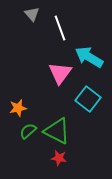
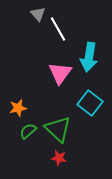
gray triangle: moved 6 px right
white line: moved 2 px left, 1 px down; rotated 10 degrees counterclockwise
cyan arrow: rotated 112 degrees counterclockwise
cyan square: moved 2 px right, 4 px down
green triangle: moved 1 px right, 2 px up; rotated 16 degrees clockwise
